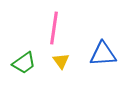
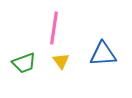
green trapezoid: rotated 15 degrees clockwise
